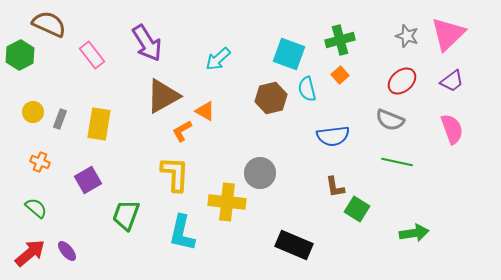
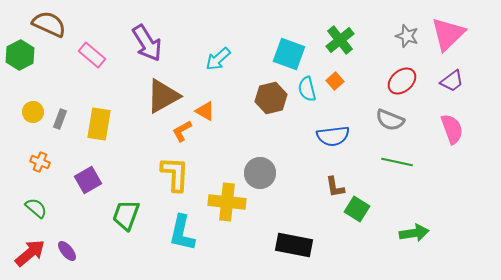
green cross: rotated 24 degrees counterclockwise
pink rectangle: rotated 12 degrees counterclockwise
orange square: moved 5 px left, 6 px down
black rectangle: rotated 12 degrees counterclockwise
